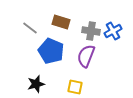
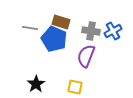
gray line: rotated 28 degrees counterclockwise
blue pentagon: moved 3 px right, 12 px up
black star: rotated 18 degrees counterclockwise
